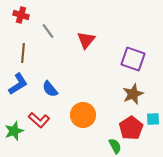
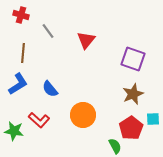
green star: rotated 30 degrees clockwise
